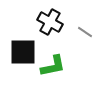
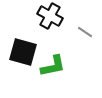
black cross: moved 6 px up
black square: rotated 16 degrees clockwise
